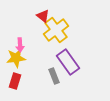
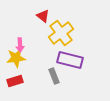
yellow cross: moved 5 px right, 3 px down
purple rectangle: moved 2 px right, 2 px up; rotated 40 degrees counterclockwise
red rectangle: rotated 56 degrees clockwise
